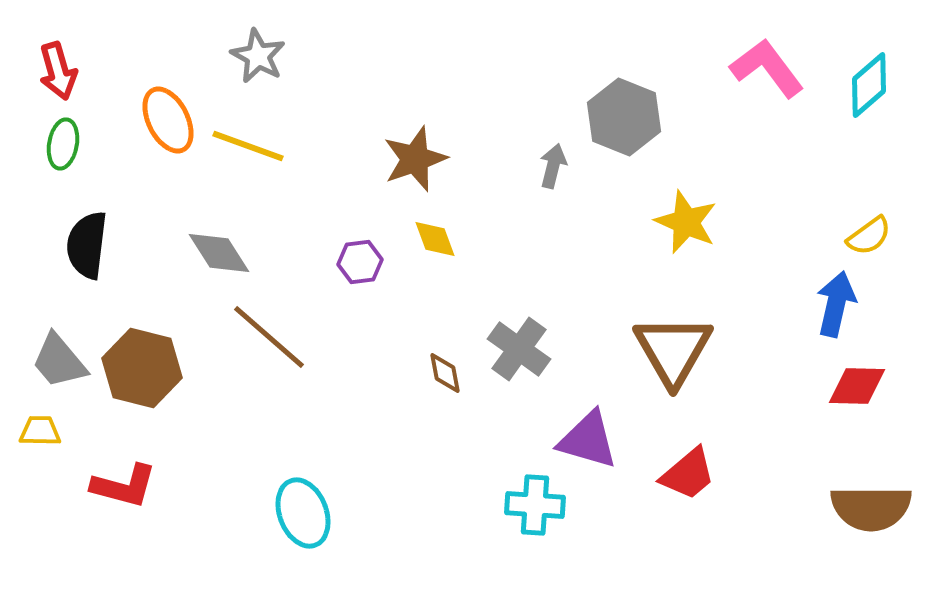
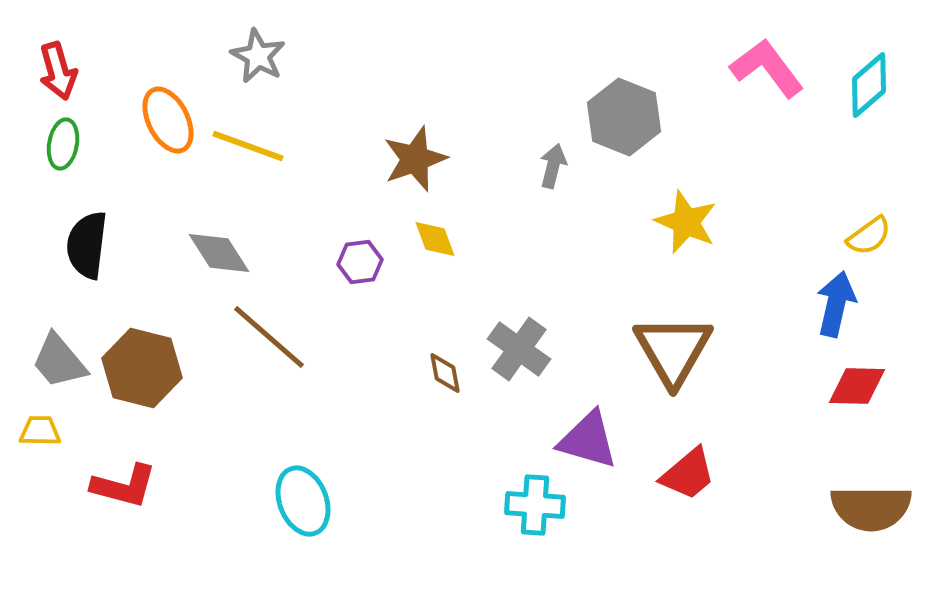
cyan ellipse: moved 12 px up
